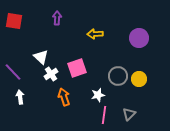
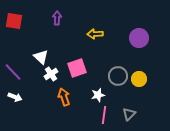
white arrow: moved 5 px left; rotated 120 degrees clockwise
